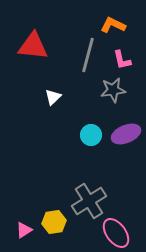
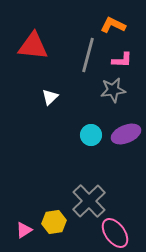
pink L-shape: rotated 75 degrees counterclockwise
white triangle: moved 3 px left
gray cross: rotated 12 degrees counterclockwise
pink ellipse: moved 1 px left
